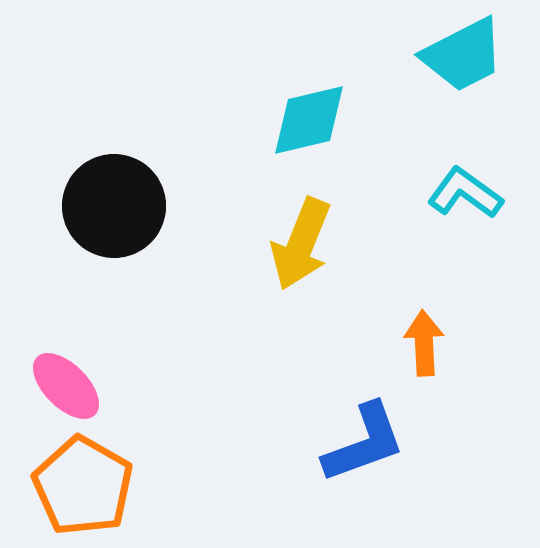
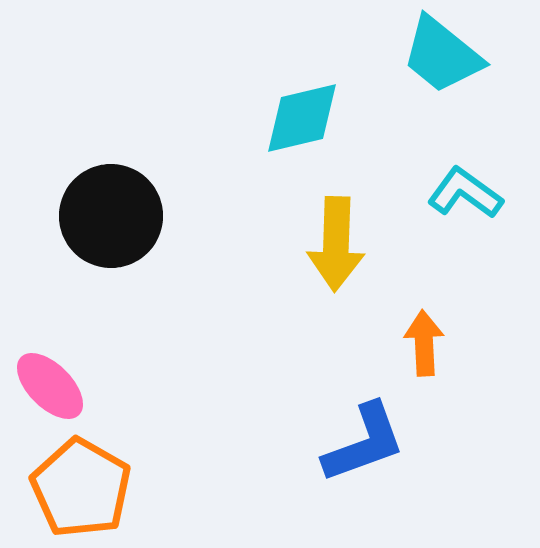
cyan trapezoid: moved 21 px left; rotated 66 degrees clockwise
cyan diamond: moved 7 px left, 2 px up
black circle: moved 3 px left, 10 px down
yellow arrow: moved 35 px right; rotated 20 degrees counterclockwise
pink ellipse: moved 16 px left
orange pentagon: moved 2 px left, 2 px down
